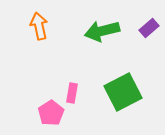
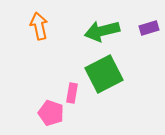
purple rectangle: rotated 24 degrees clockwise
green square: moved 19 px left, 18 px up
pink pentagon: rotated 20 degrees counterclockwise
